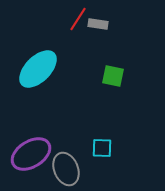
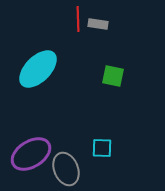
red line: rotated 35 degrees counterclockwise
